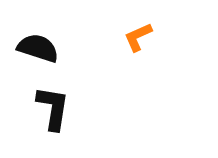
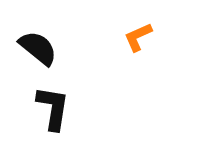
black semicircle: rotated 21 degrees clockwise
